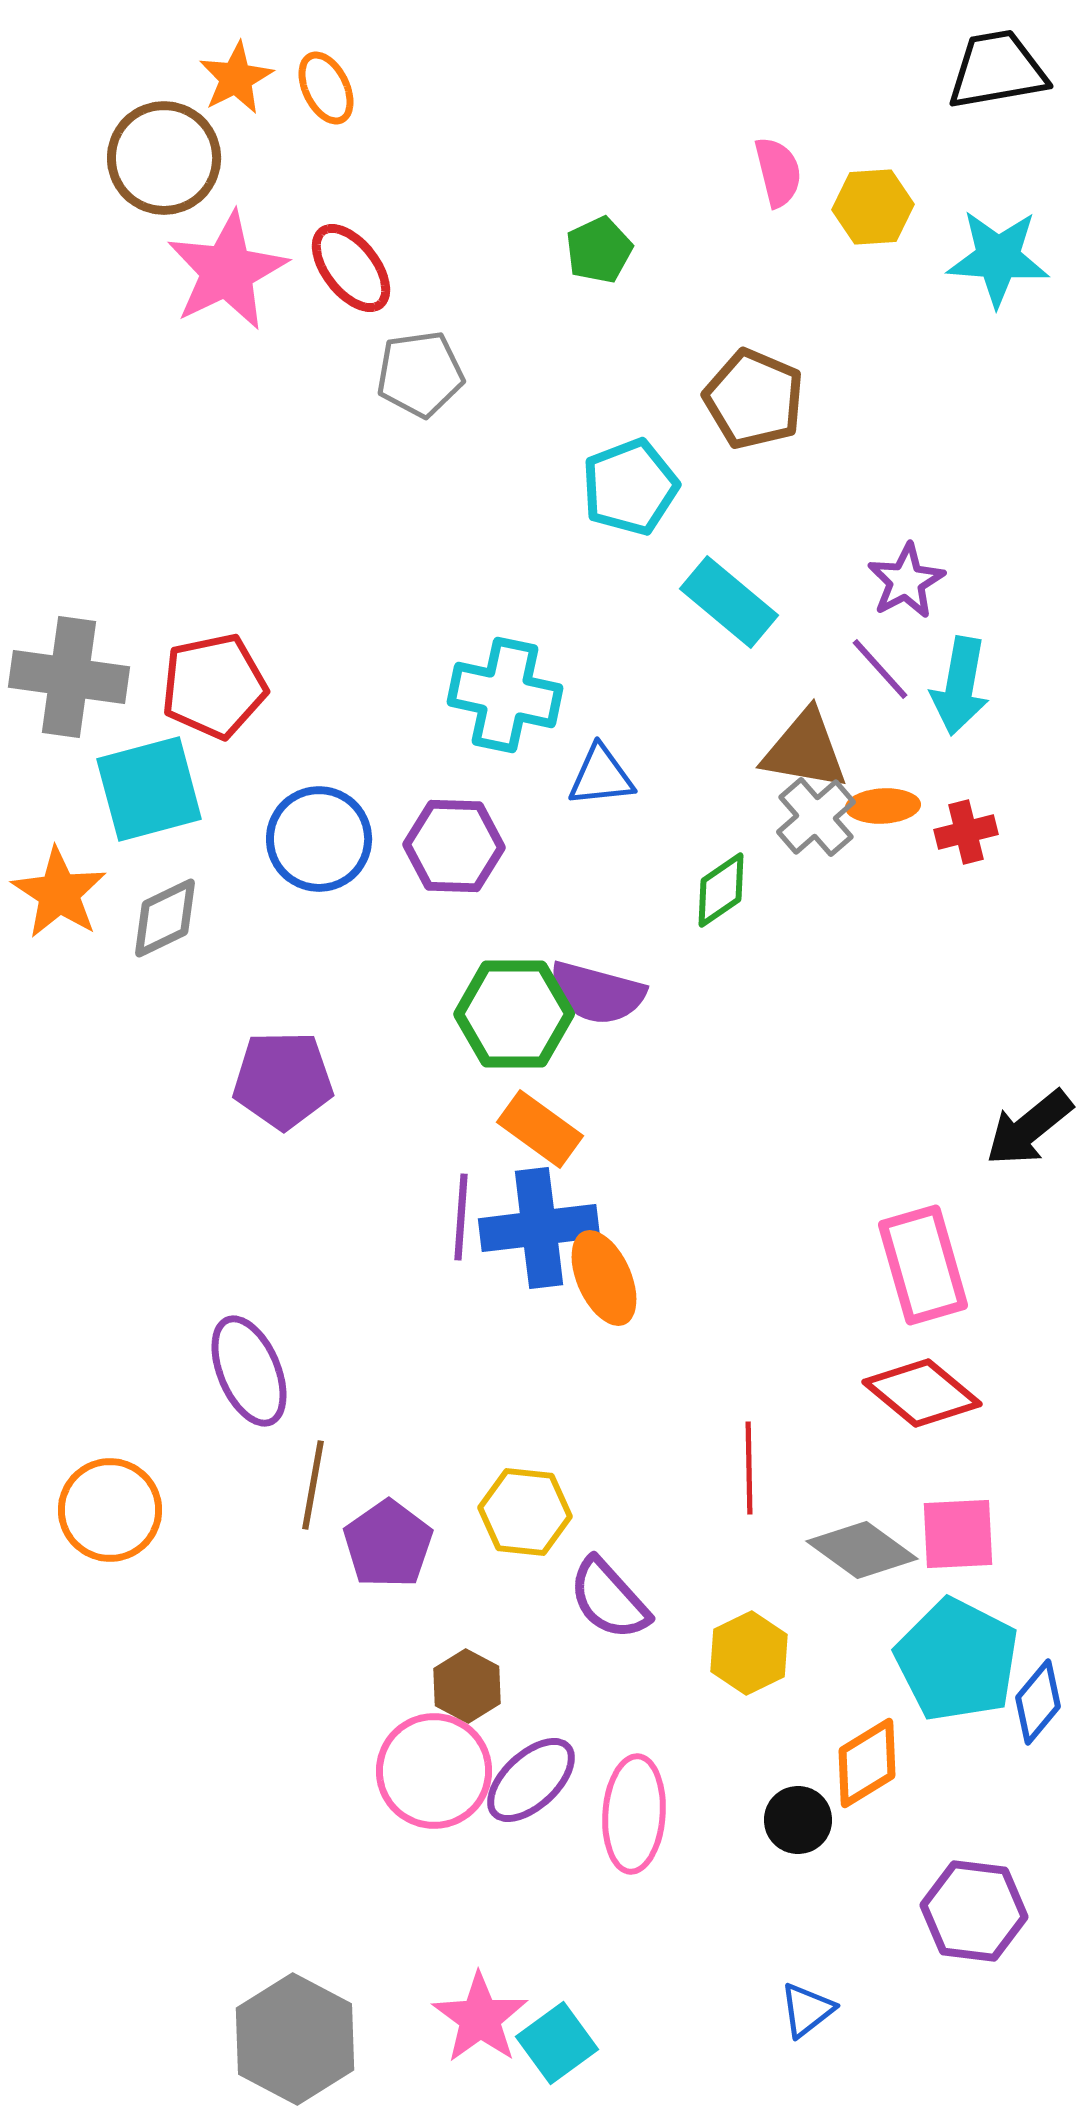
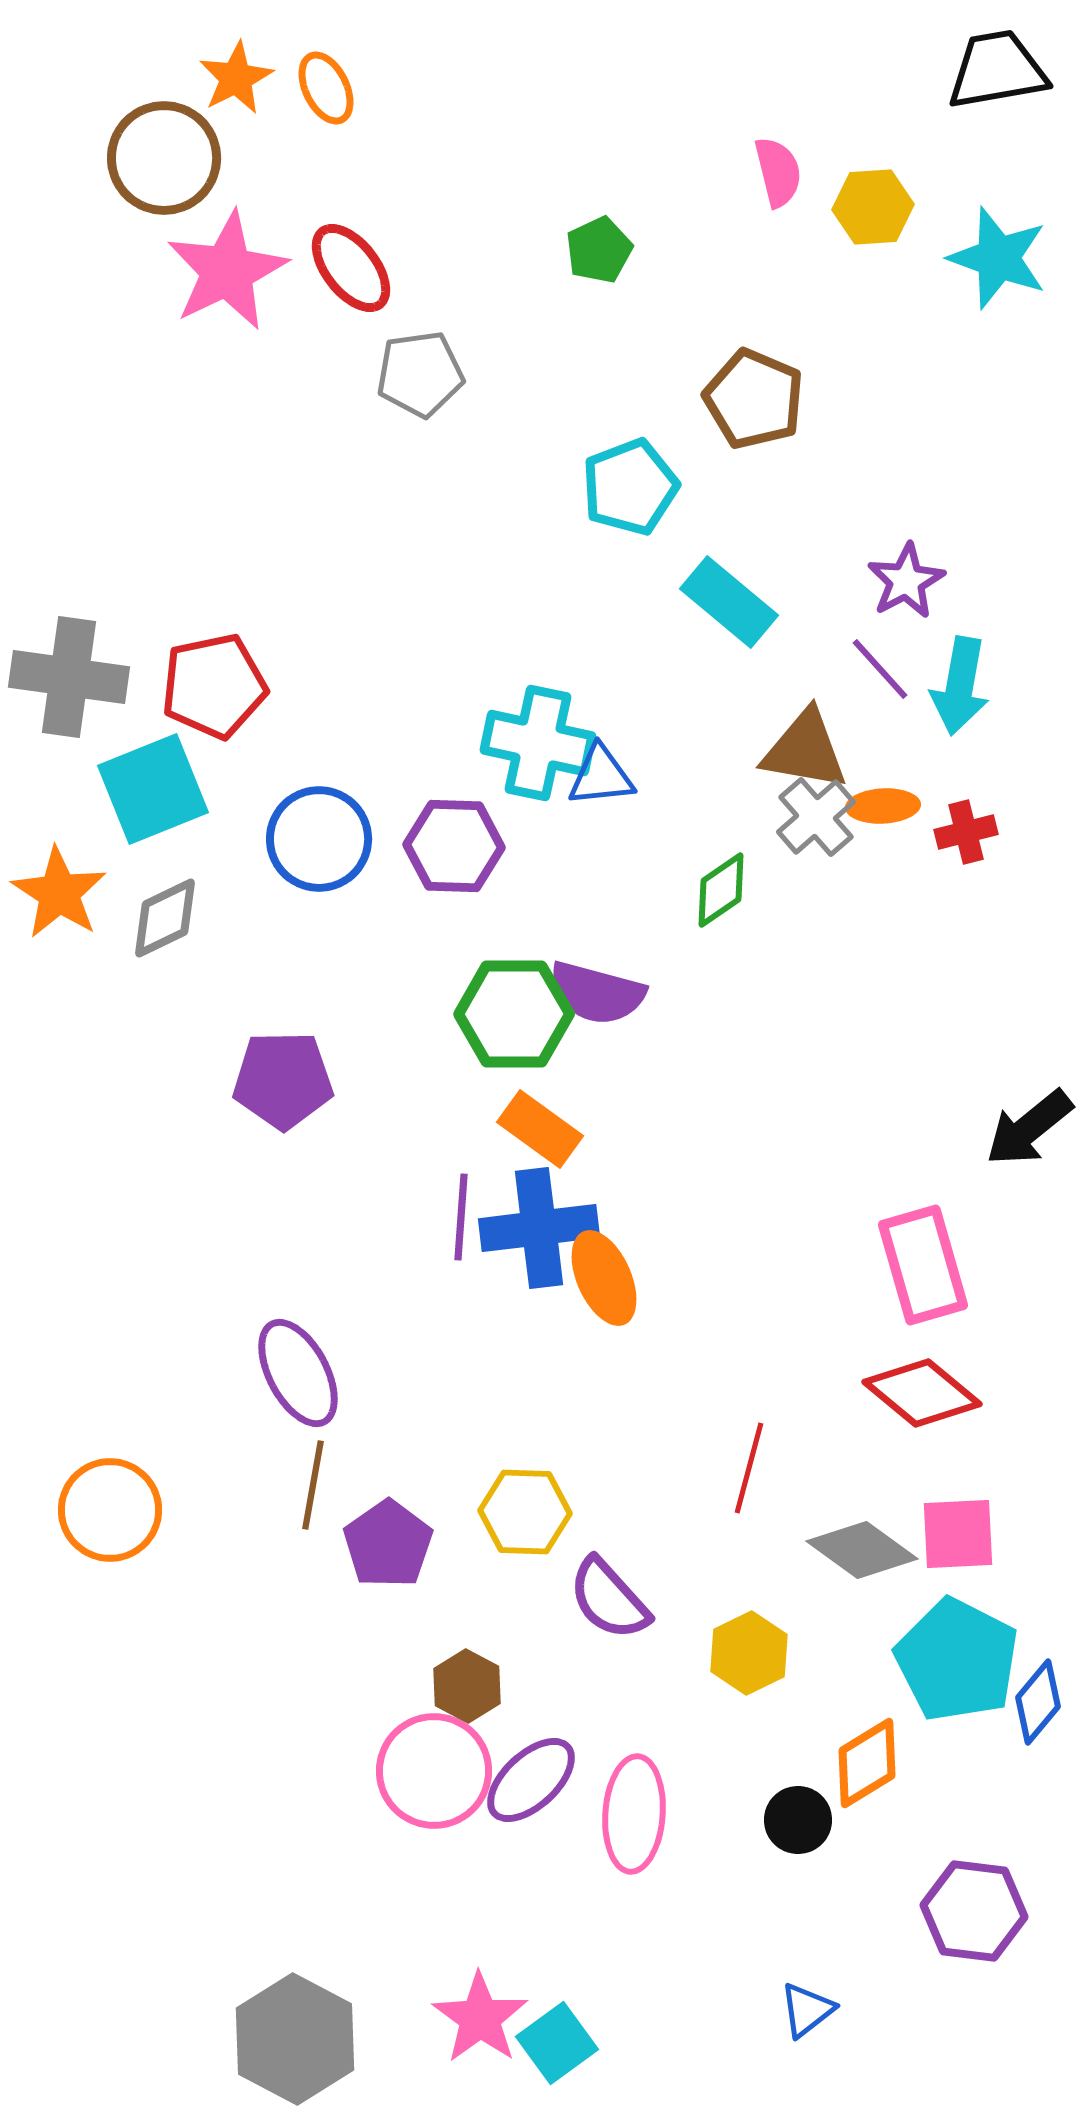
cyan star at (998, 258): rotated 16 degrees clockwise
cyan cross at (505, 695): moved 33 px right, 48 px down
cyan square at (149, 789): moved 4 px right; rotated 7 degrees counterclockwise
purple ellipse at (249, 1371): moved 49 px right, 2 px down; rotated 5 degrees counterclockwise
red line at (749, 1468): rotated 16 degrees clockwise
yellow hexagon at (525, 1512): rotated 4 degrees counterclockwise
